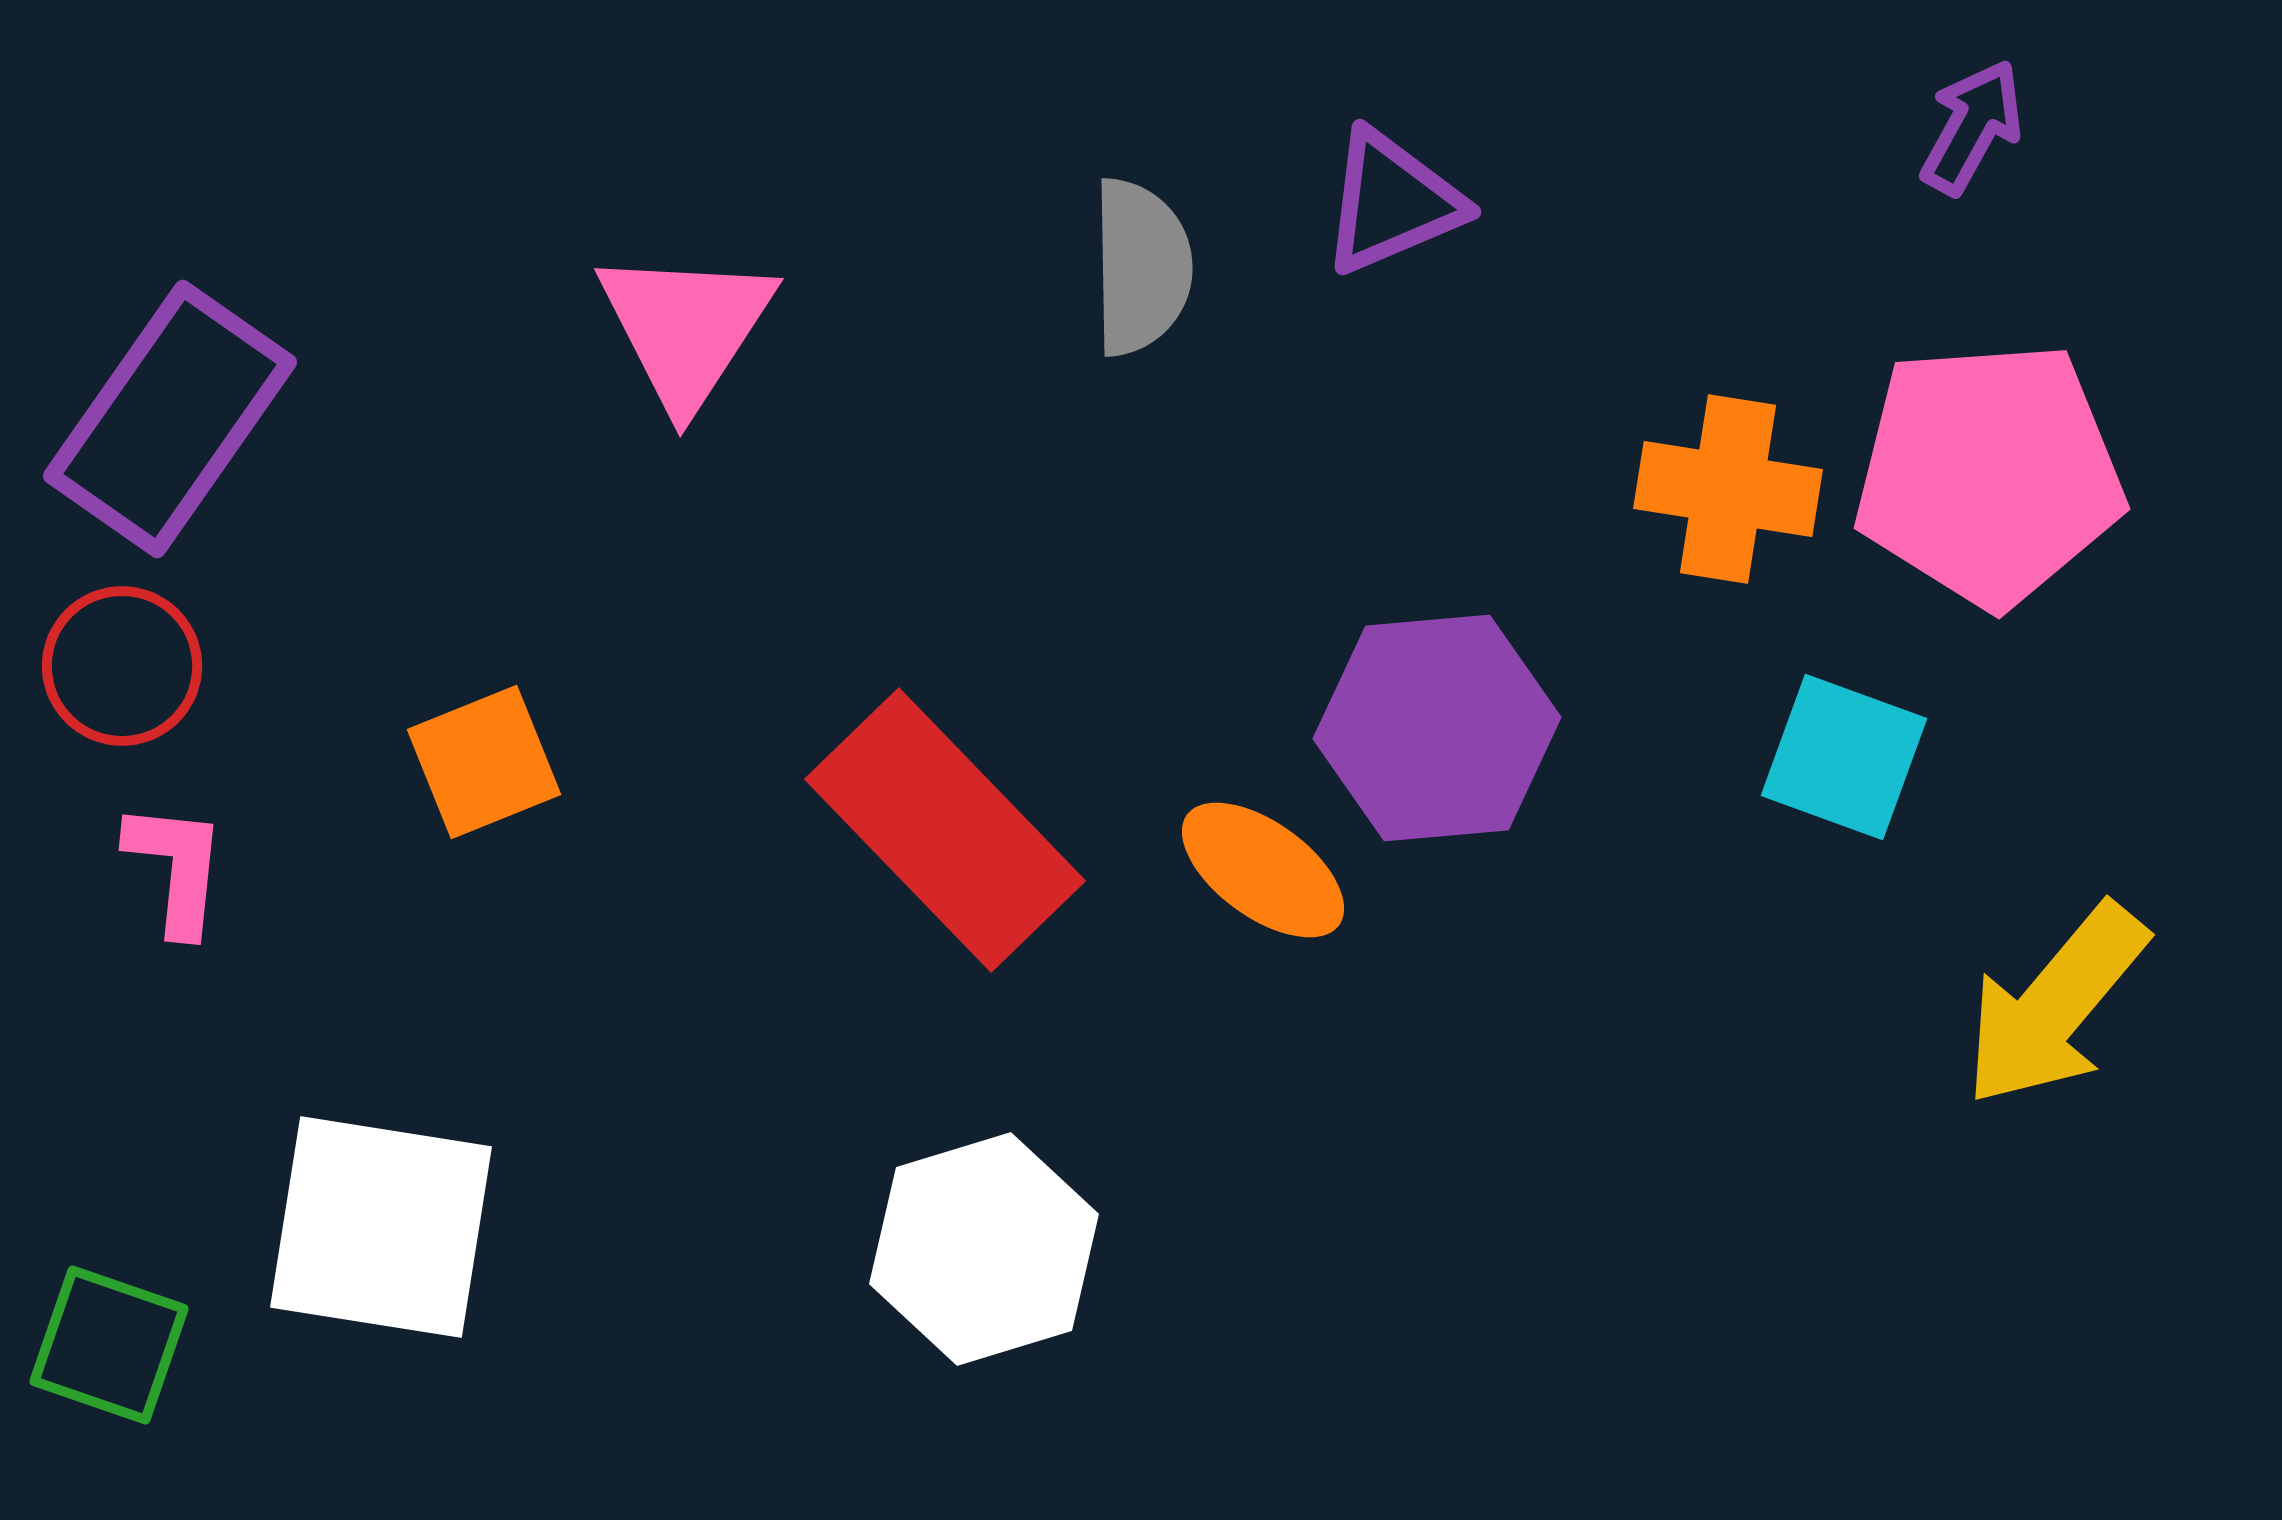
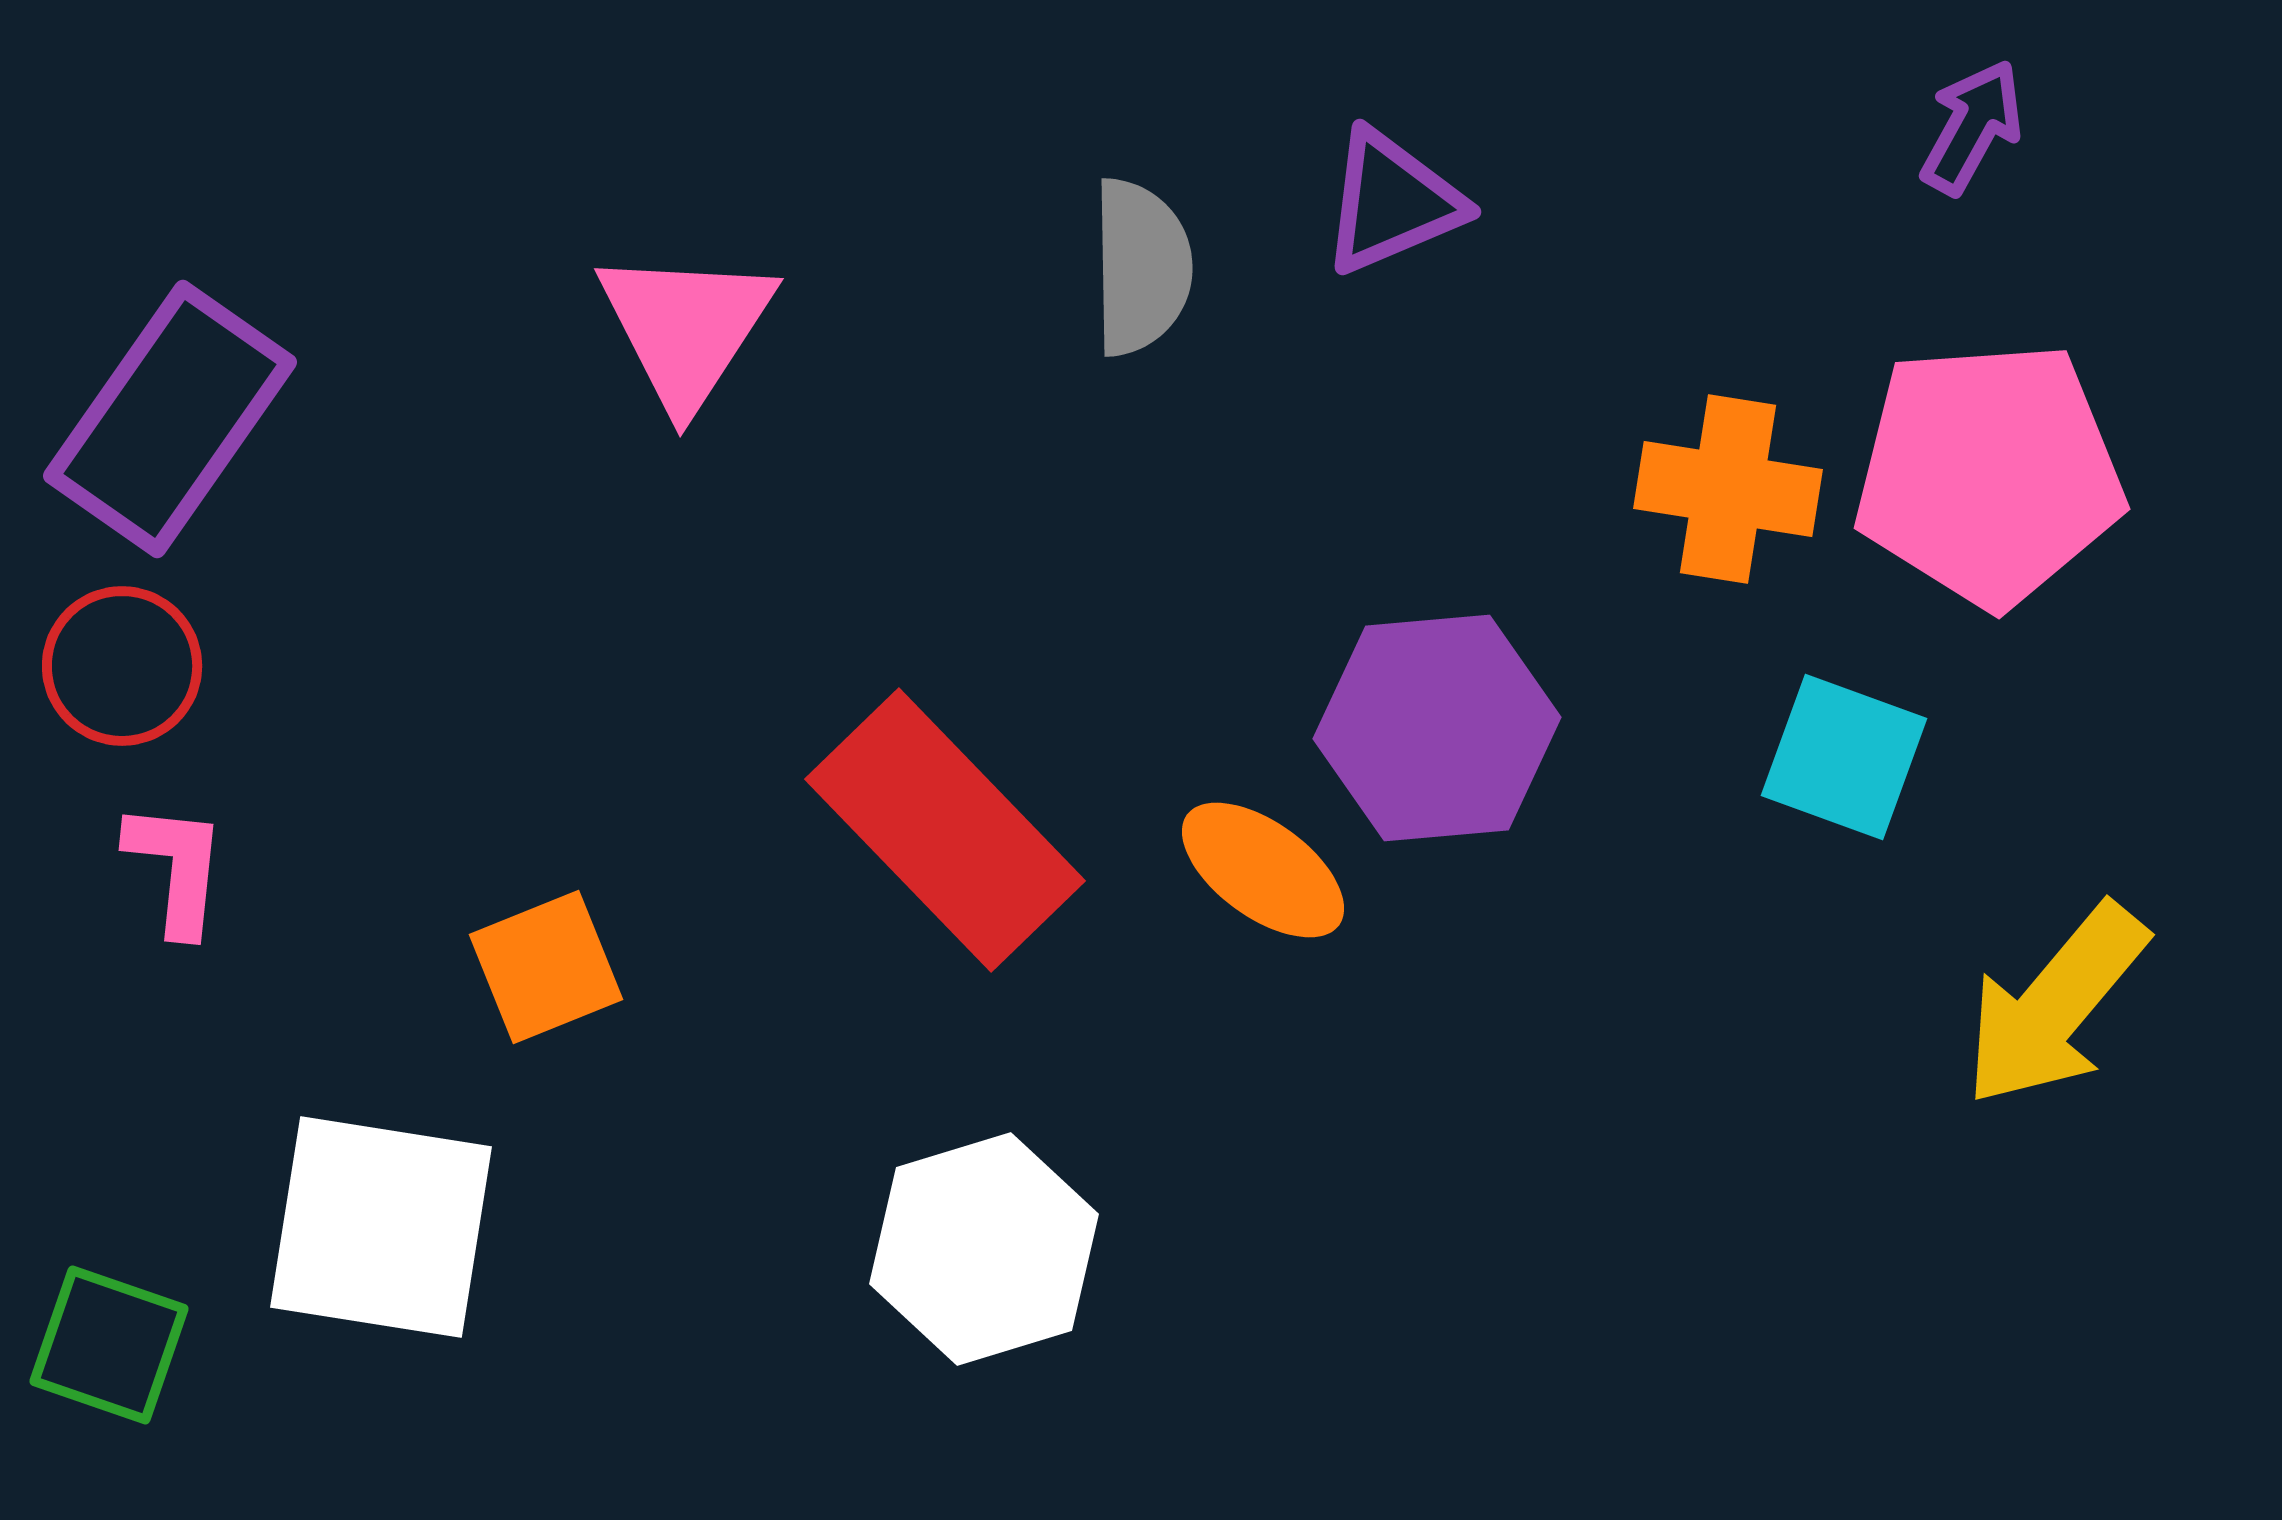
orange square: moved 62 px right, 205 px down
